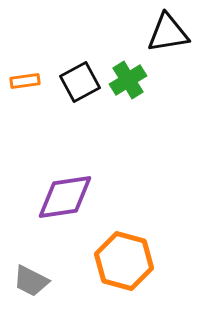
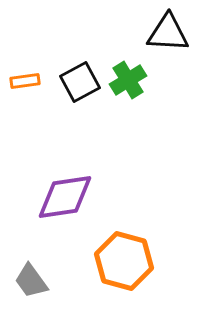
black triangle: rotated 12 degrees clockwise
gray trapezoid: rotated 27 degrees clockwise
